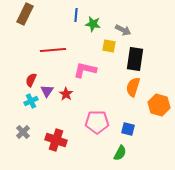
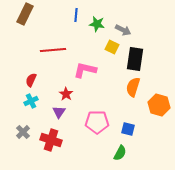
green star: moved 4 px right
yellow square: moved 3 px right, 1 px down; rotated 16 degrees clockwise
purple triangle: moved 12 px right, 21 px down
red cross: moved 5 px left
